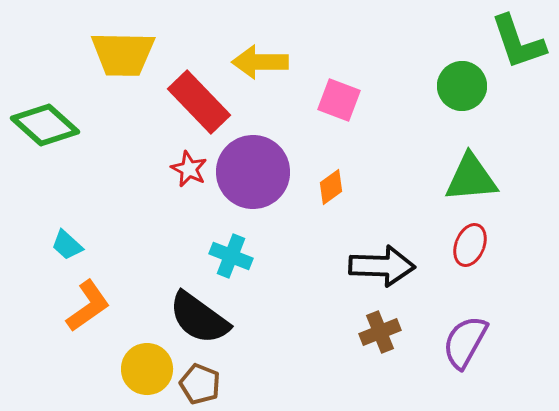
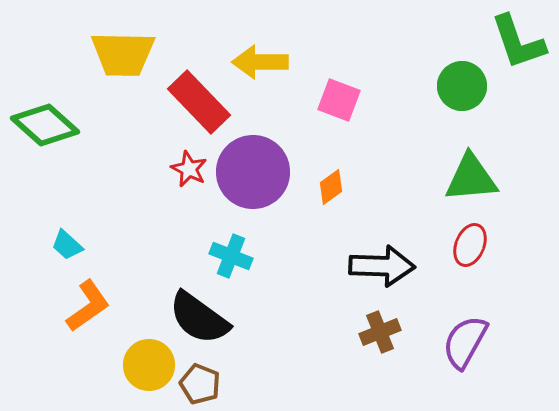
yellow circle: moved 2 px right, 4 px up
